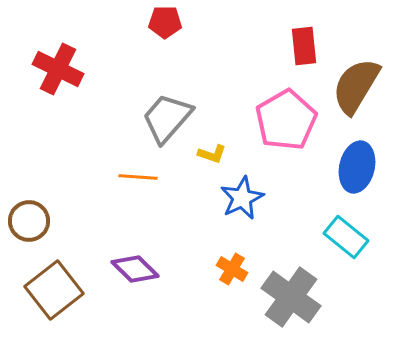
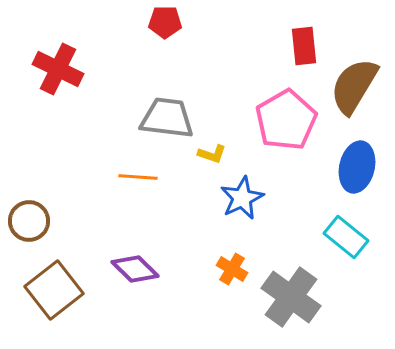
brown semicircle: moved 2 px left
gray trapezoid: rotated 56 degrees clockwise
